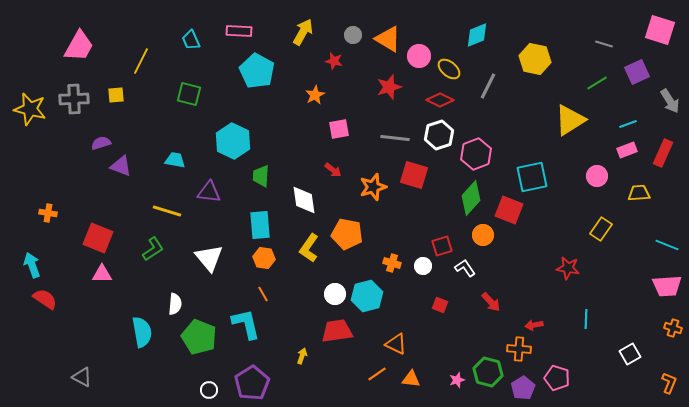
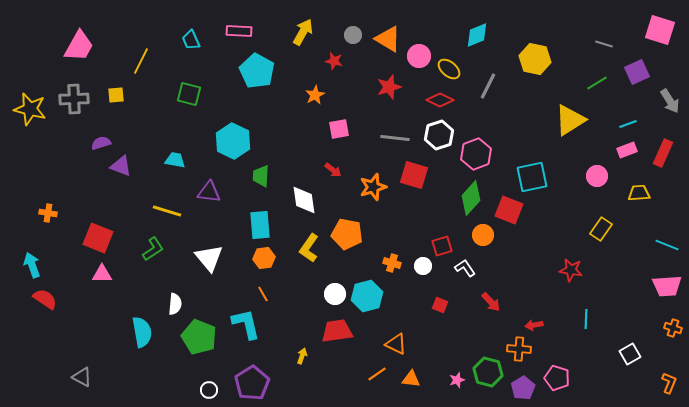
orange hexagon at (264, 258): rotated 15 degrees counterclockwise
red star at (568, 268): moved 3 px right, 2 px down
